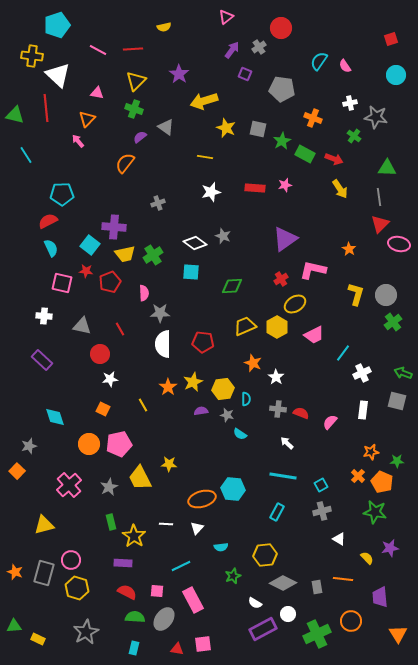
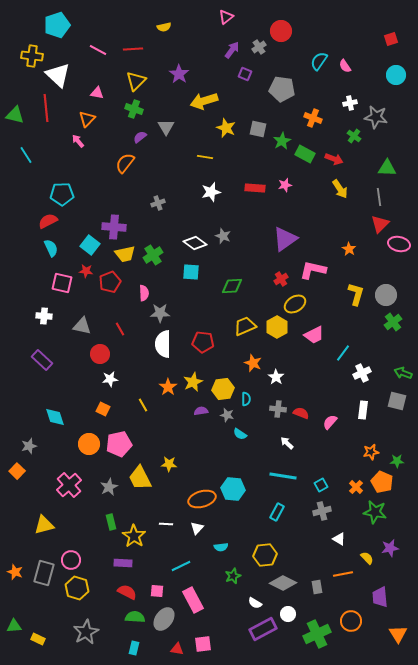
red circle at (281, 28): moved 3 px down
gray triangle at (166, 127): rotated 24 degrees clockwise
orange cross at (358, 476): moved 2 px left, 11 px down
orange line at (343, 579): moved 5 px up; rotated 18 degrees counterclockwise
